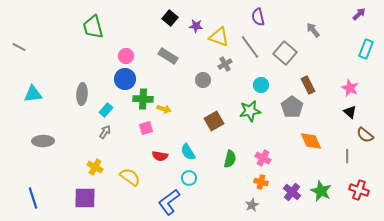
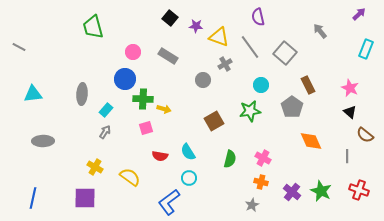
gray arrow at (313, 30): moved 7 px right, 1 px down
pink circle at (126, 56): moved 7 px right, 4 px up
blue line at (33, 198): rotated 30 degrees clockwise
